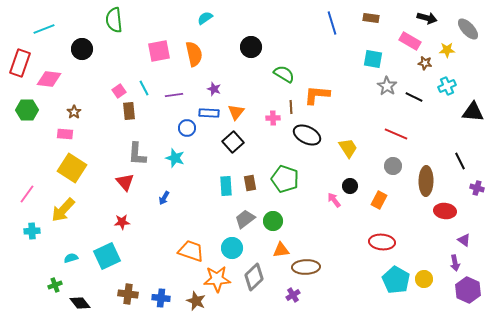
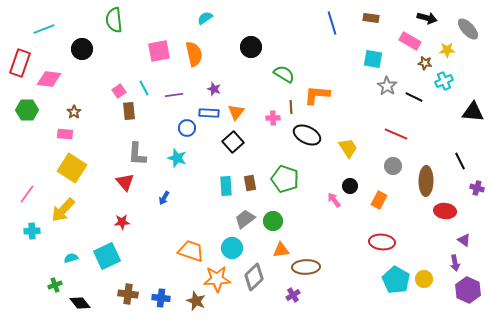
cyan cross at (447, 86): moved 3 px left, 5 px up
cyan star at (175, 158): moved 2 px right
